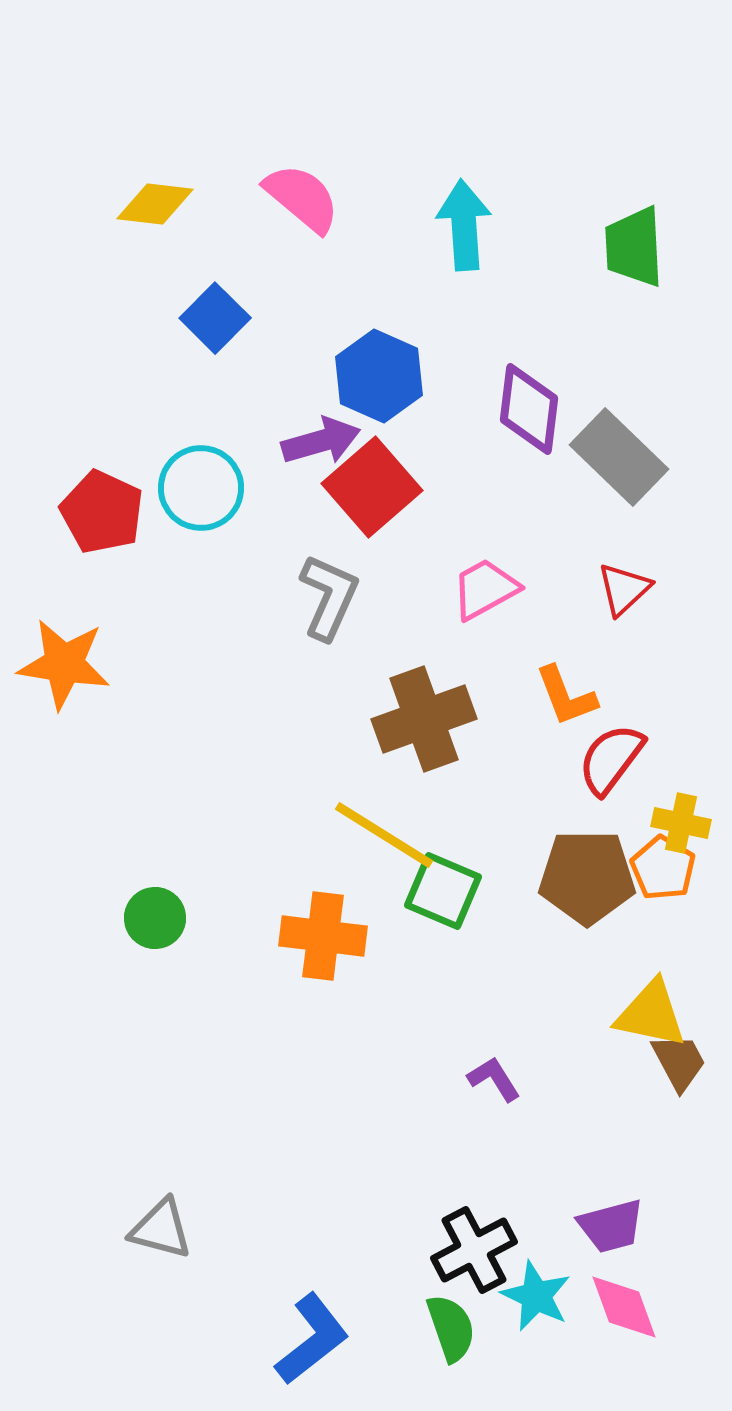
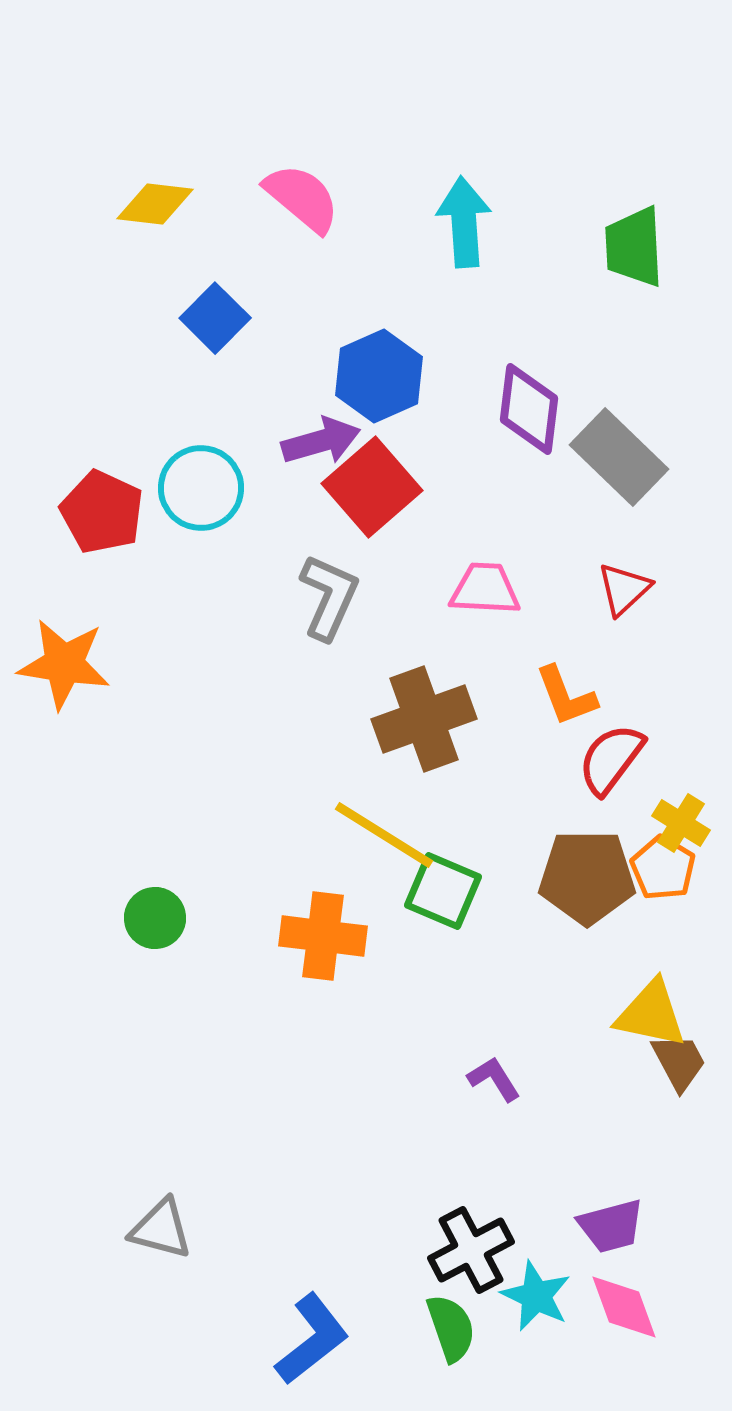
cyan arrow: moved 3 px up
blue hexagon: rotated 12 degrees clockwise
pink trapezoid: rotated 32 degrees clockwise
yellow cross: rotated 20 degrees clockwise
black cross: moved 3 px left
